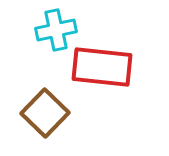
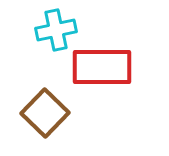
red rectangle: rotated 6 degrees counterclockwise
